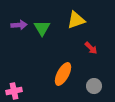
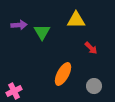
yellow triangle: rotated 18 degrees clockwise
green triangle: moved 4 px down
pink cross: rotated 14 degrees counterclockwise
